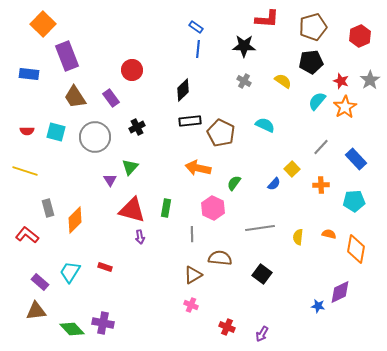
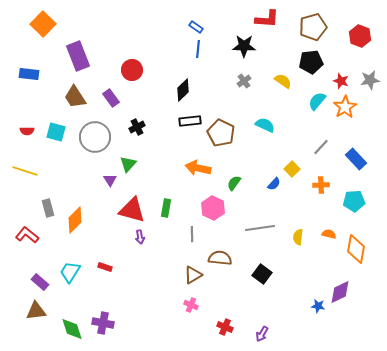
red hexagon at (360, 36): rotated 15 degrees counterclockwise
purple rectangle at (67, 56): moved 11 px right
gray star at (370, 80): rotated 24 degrees clockwise
gray cross at (244, 81): rotated 24 degrees clockwise
green triangle at (130, 167): moved 2 px left, 3 px up
red cross at (227, 327): moved 2 px left
green diamond at (72, 329): rotated 25 degrees clockwise
